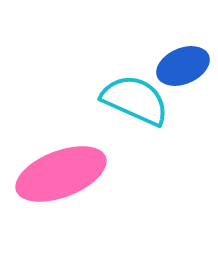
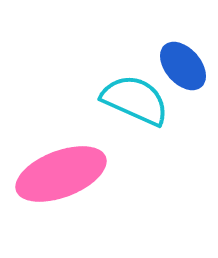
blue ellipse: rotated 72 degrees clockwise
